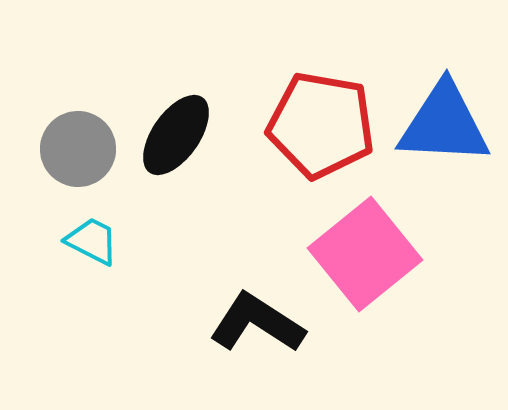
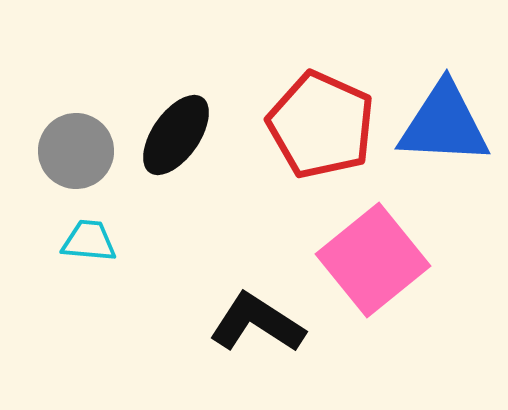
red pentagon: rotated 14 degrees clockwise
gray circle: moved 2 px left, 2 px down
cyan trapezoid: moved 3 px left; rotated 22 degrees counterclockwise
pink square: moved 8 px right, 6 px down
